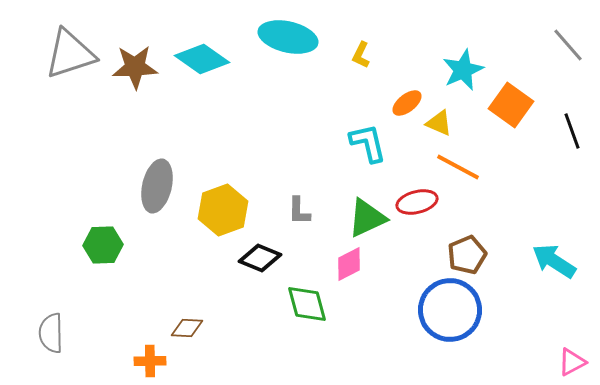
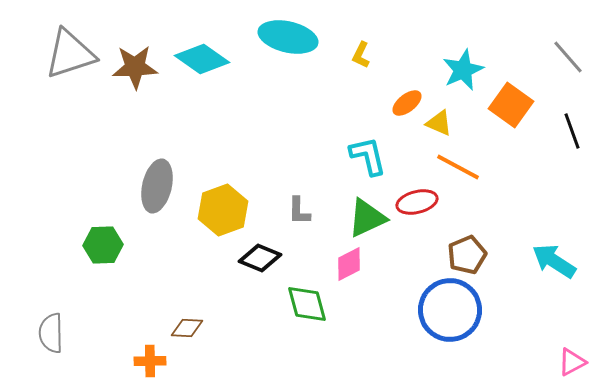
gray line: moved 12 px down
cyan L-shape: moved 13 px down
